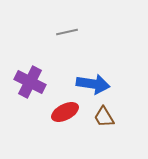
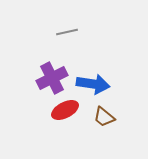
purple cross: moved 22 px right, 4 px up; rotated 36 degrees clockwise
red ellipse: moved 2 px up
brown trapezoid: rotated 20 degrees counterclockwise
